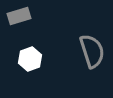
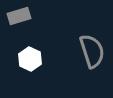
white hexagon: rotated 15 degrees counterclockwise
